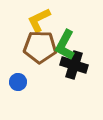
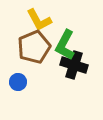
yellow L-shape: rotated 92 degrees counterclockwise
brown pentagon: moved 6 px left; rotated 24 degrees counterclockwise
